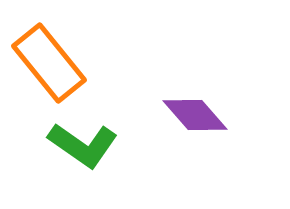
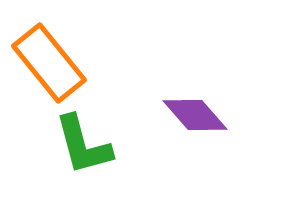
green L-shape: rotated 40 degrees clockwise
